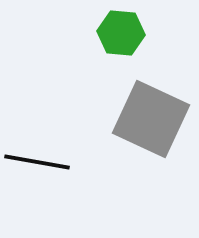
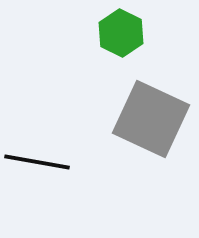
green hexagon: rotated 21 degrees clockwise
